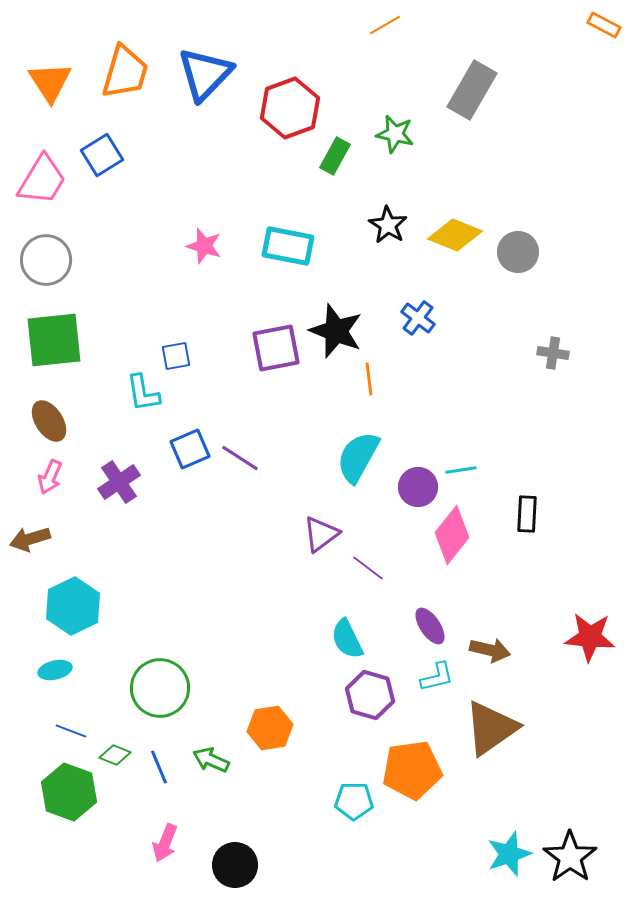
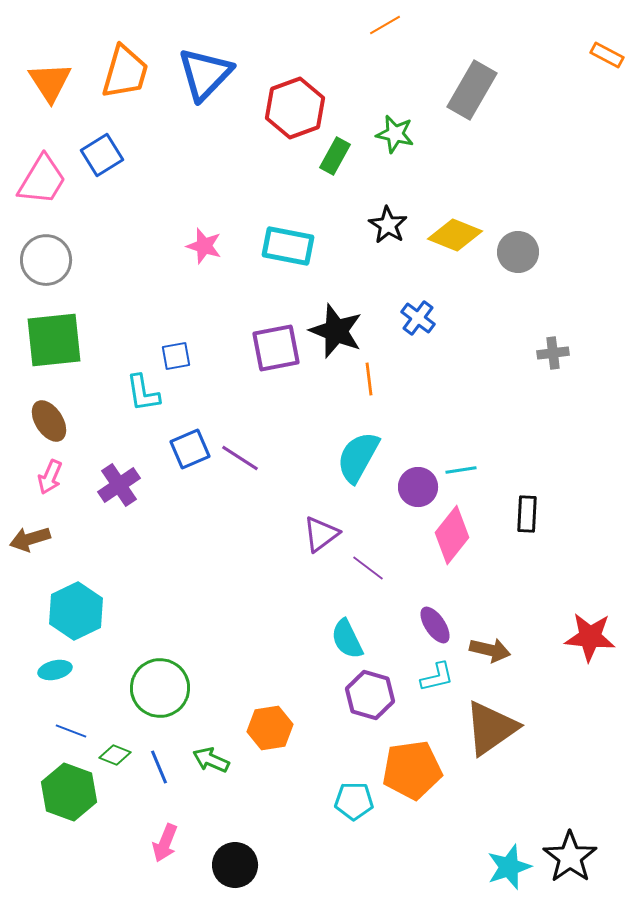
orange rectangle at (604, 25): moved 3 px right, 30 px down
red hexagon at (290, 108): moved 5 px right
gray cross at (553, 353): rotated 16 degrees counterclockwise
purple cross at (119, 482): moved 3 px down
cyan hexagon at (73, 606): moved 3 px right, 5 px down
purple ellipse at (430, 626): moved 5 px right, 1 px up
cyan star at (509, 854): moved 13 px down
